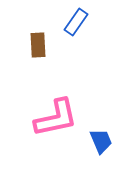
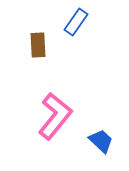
pink L-shape: moved 1 px left, 2 px up; rotated 39 degrees counterclockwise
blue trapezoid: rotated 24 degrees counterclockwise
